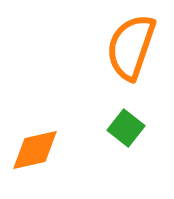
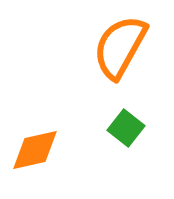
orange semicircle: moved 11 px left; rotated 10 degrees clockwise
